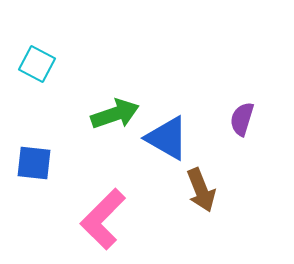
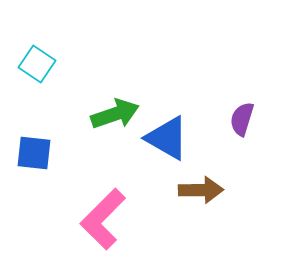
cyan square: rotated 6 degrees clockwise
blue square: moved 10 px up
brown arrow: rotated 69 degrees counterclockwise
